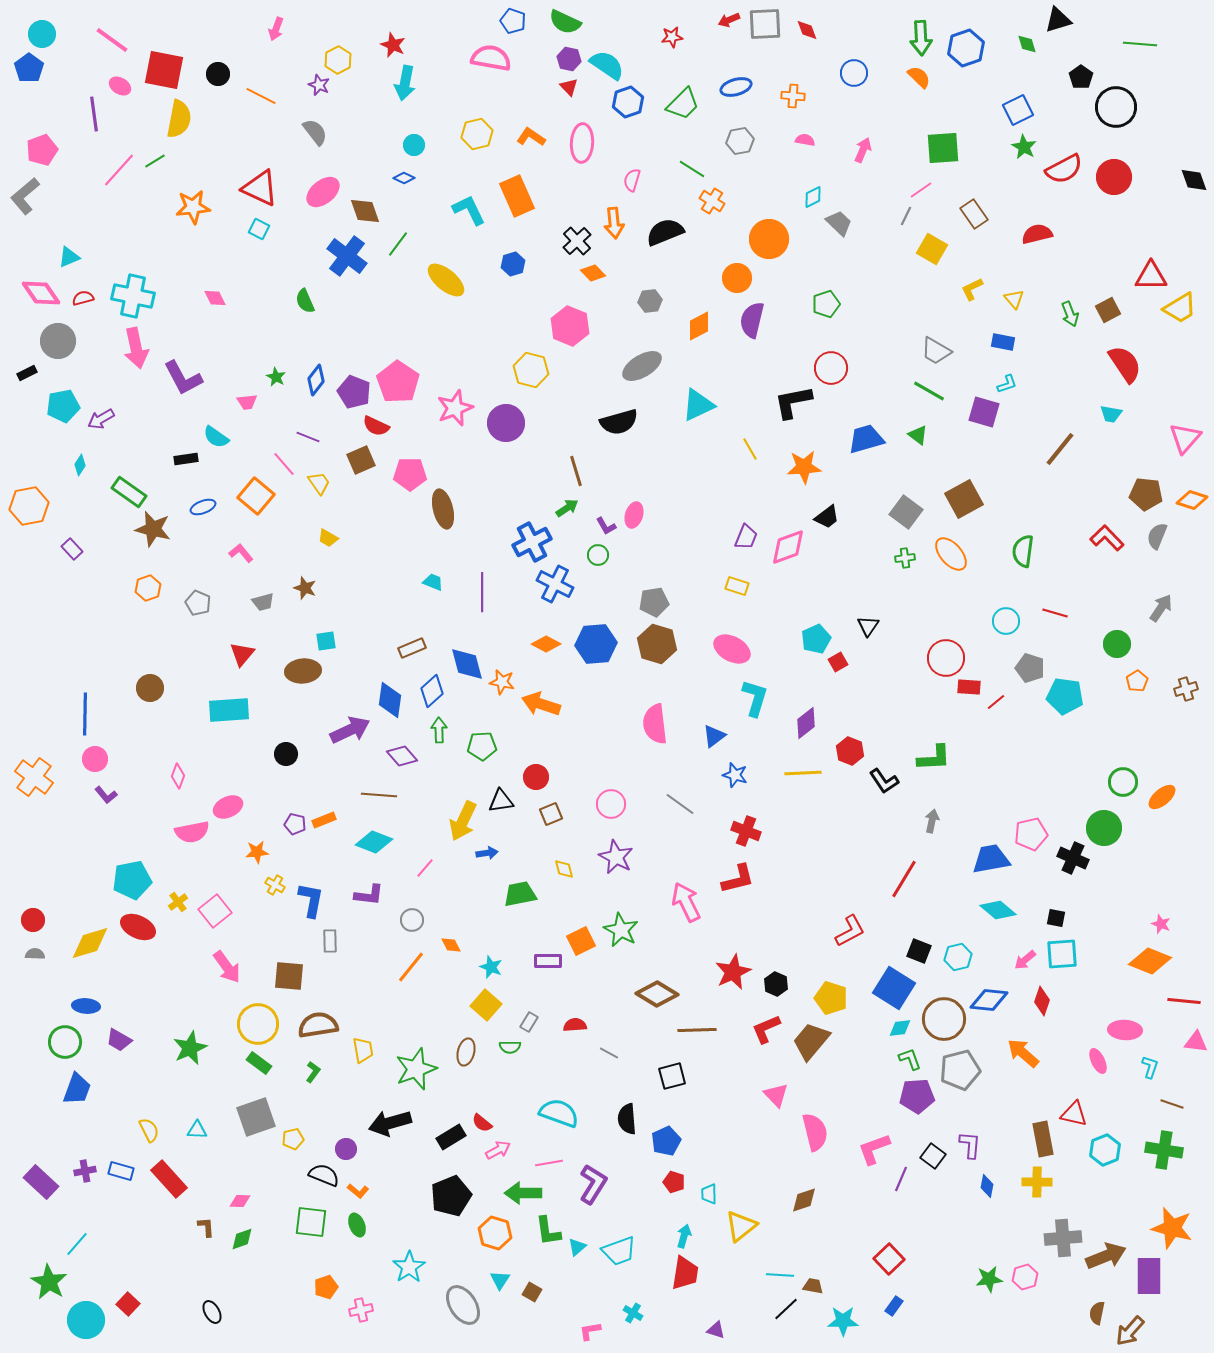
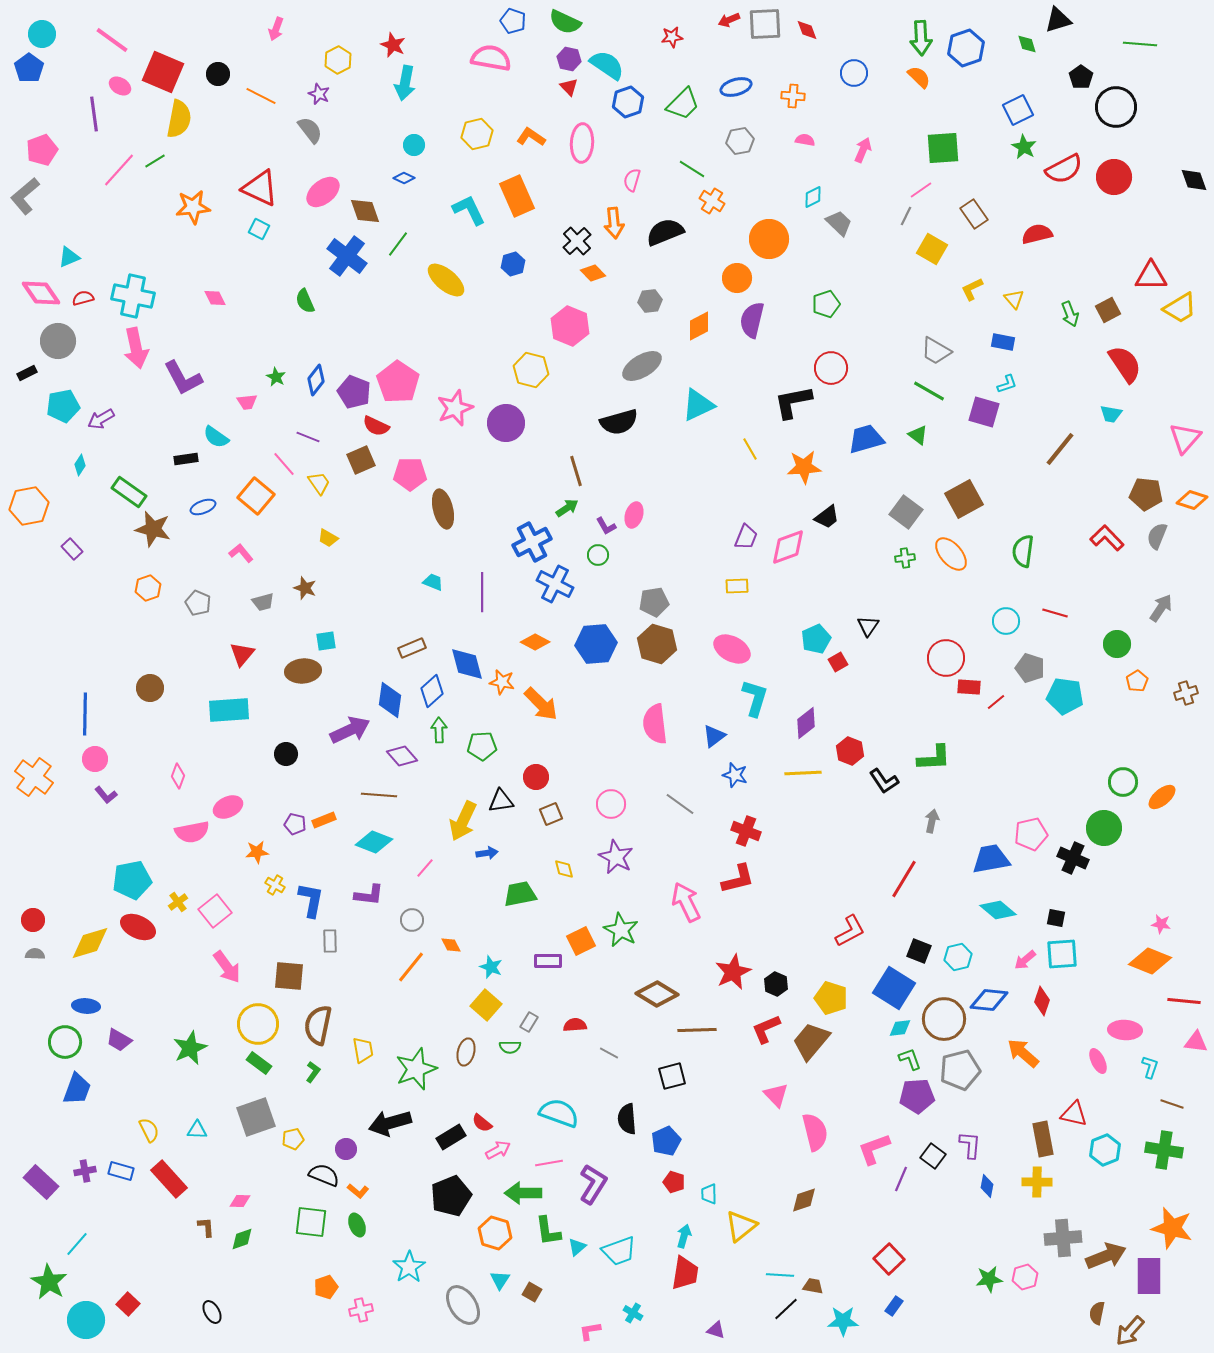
red square at (164, 70): moved 1 px left, 2 px down; rotated 12 degrees clockwise
purple star at (319, 85): moved 9 px down
gray semicircle at (315, 132): moved 5 px left, 2 px up
yellow rectangle at (737, 586): rotated 20 degrees counterclockwise
orange diamond at (546, 644): moved 11 px left, 2 px up
brown cross at (1186, 689): moved 4 px down
orange arrow at (541, 704): rotated 153 degrees counterclockwise
pink star at (1161, 924): rotated 12 degrees counterclockwise
brown semicircle at (318, 1025): rotated 69 degrees counterclockwise
